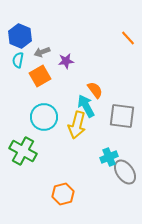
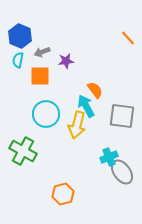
orange square: rotated 30 degrees clockwise
cyan circle: moved 2 px right, 3 px up
gray ellipse: moved 3 px left
